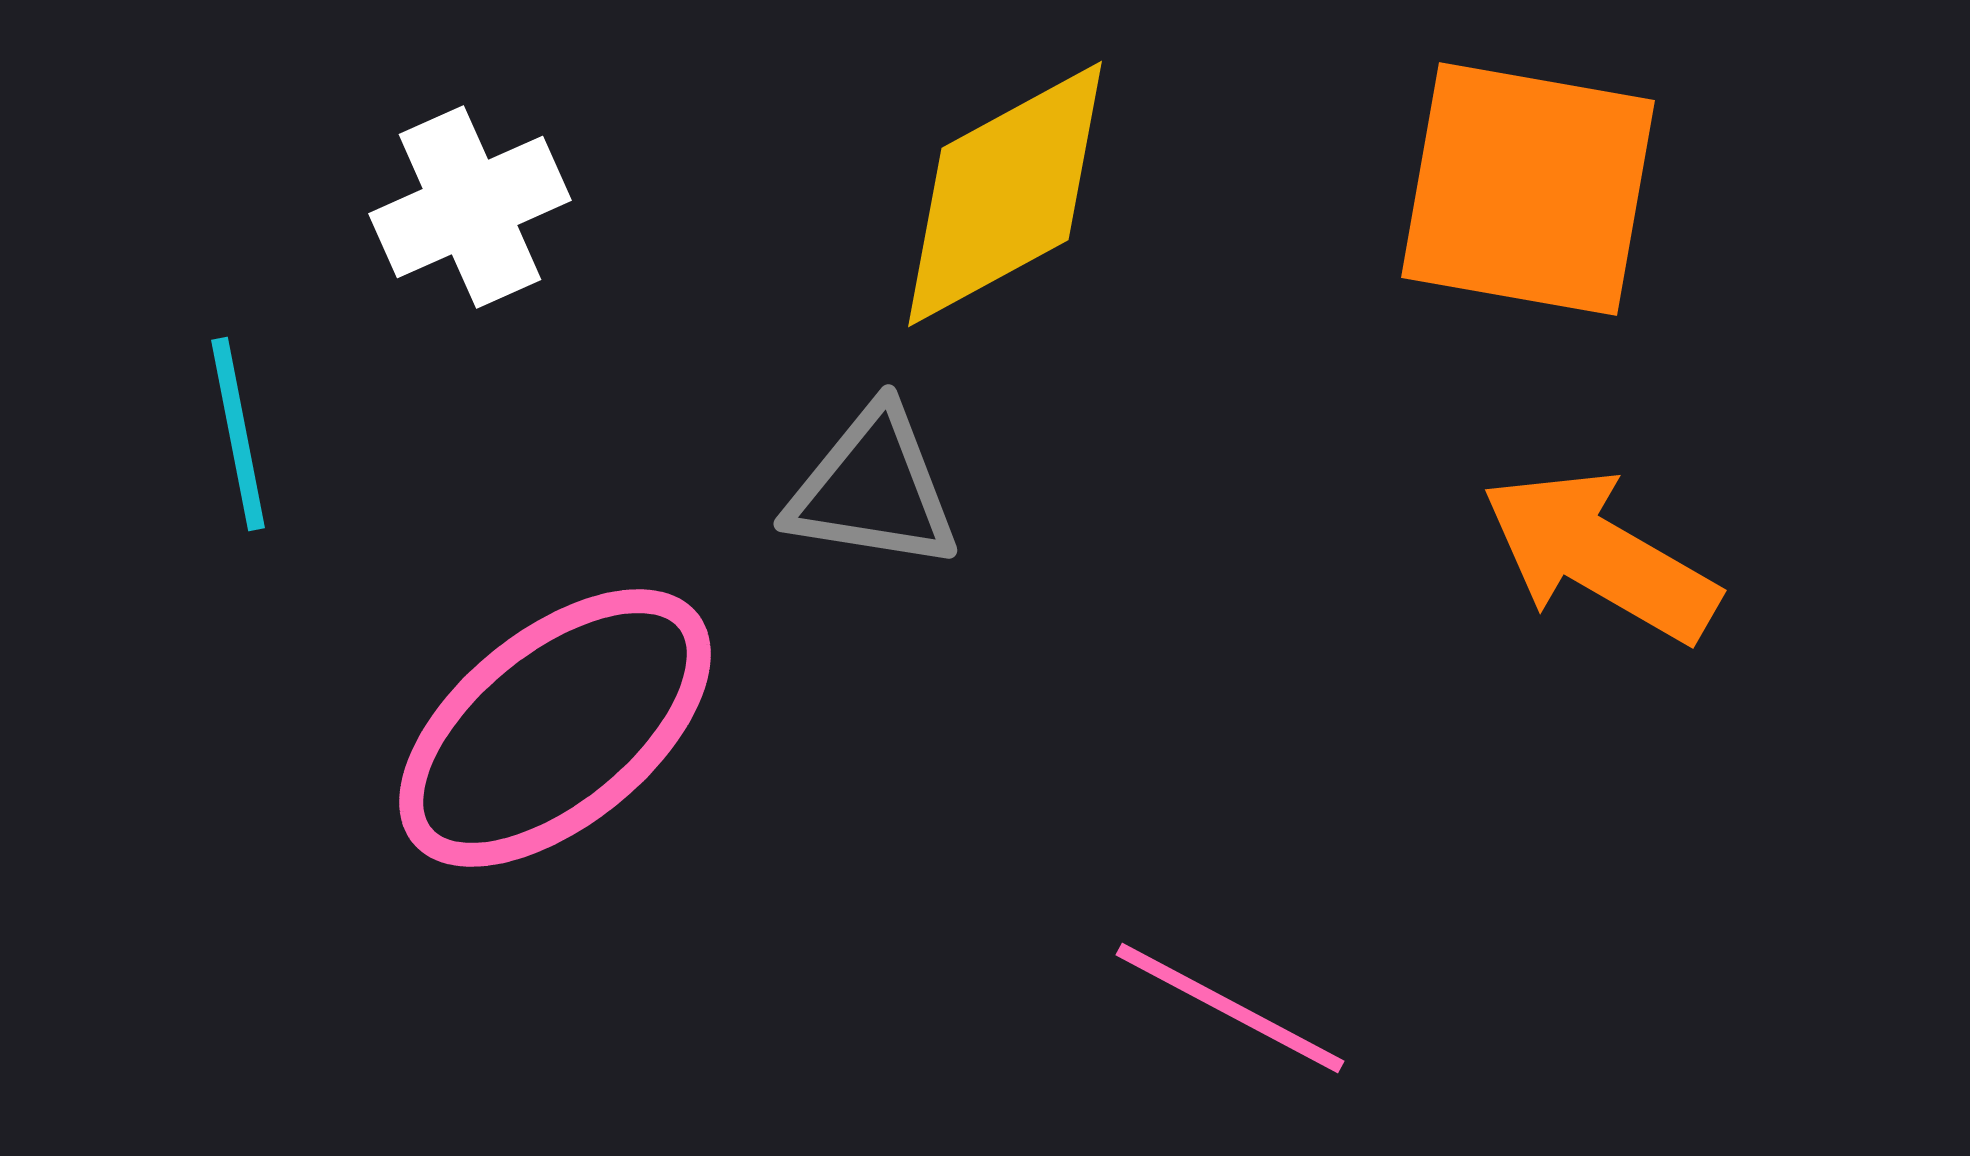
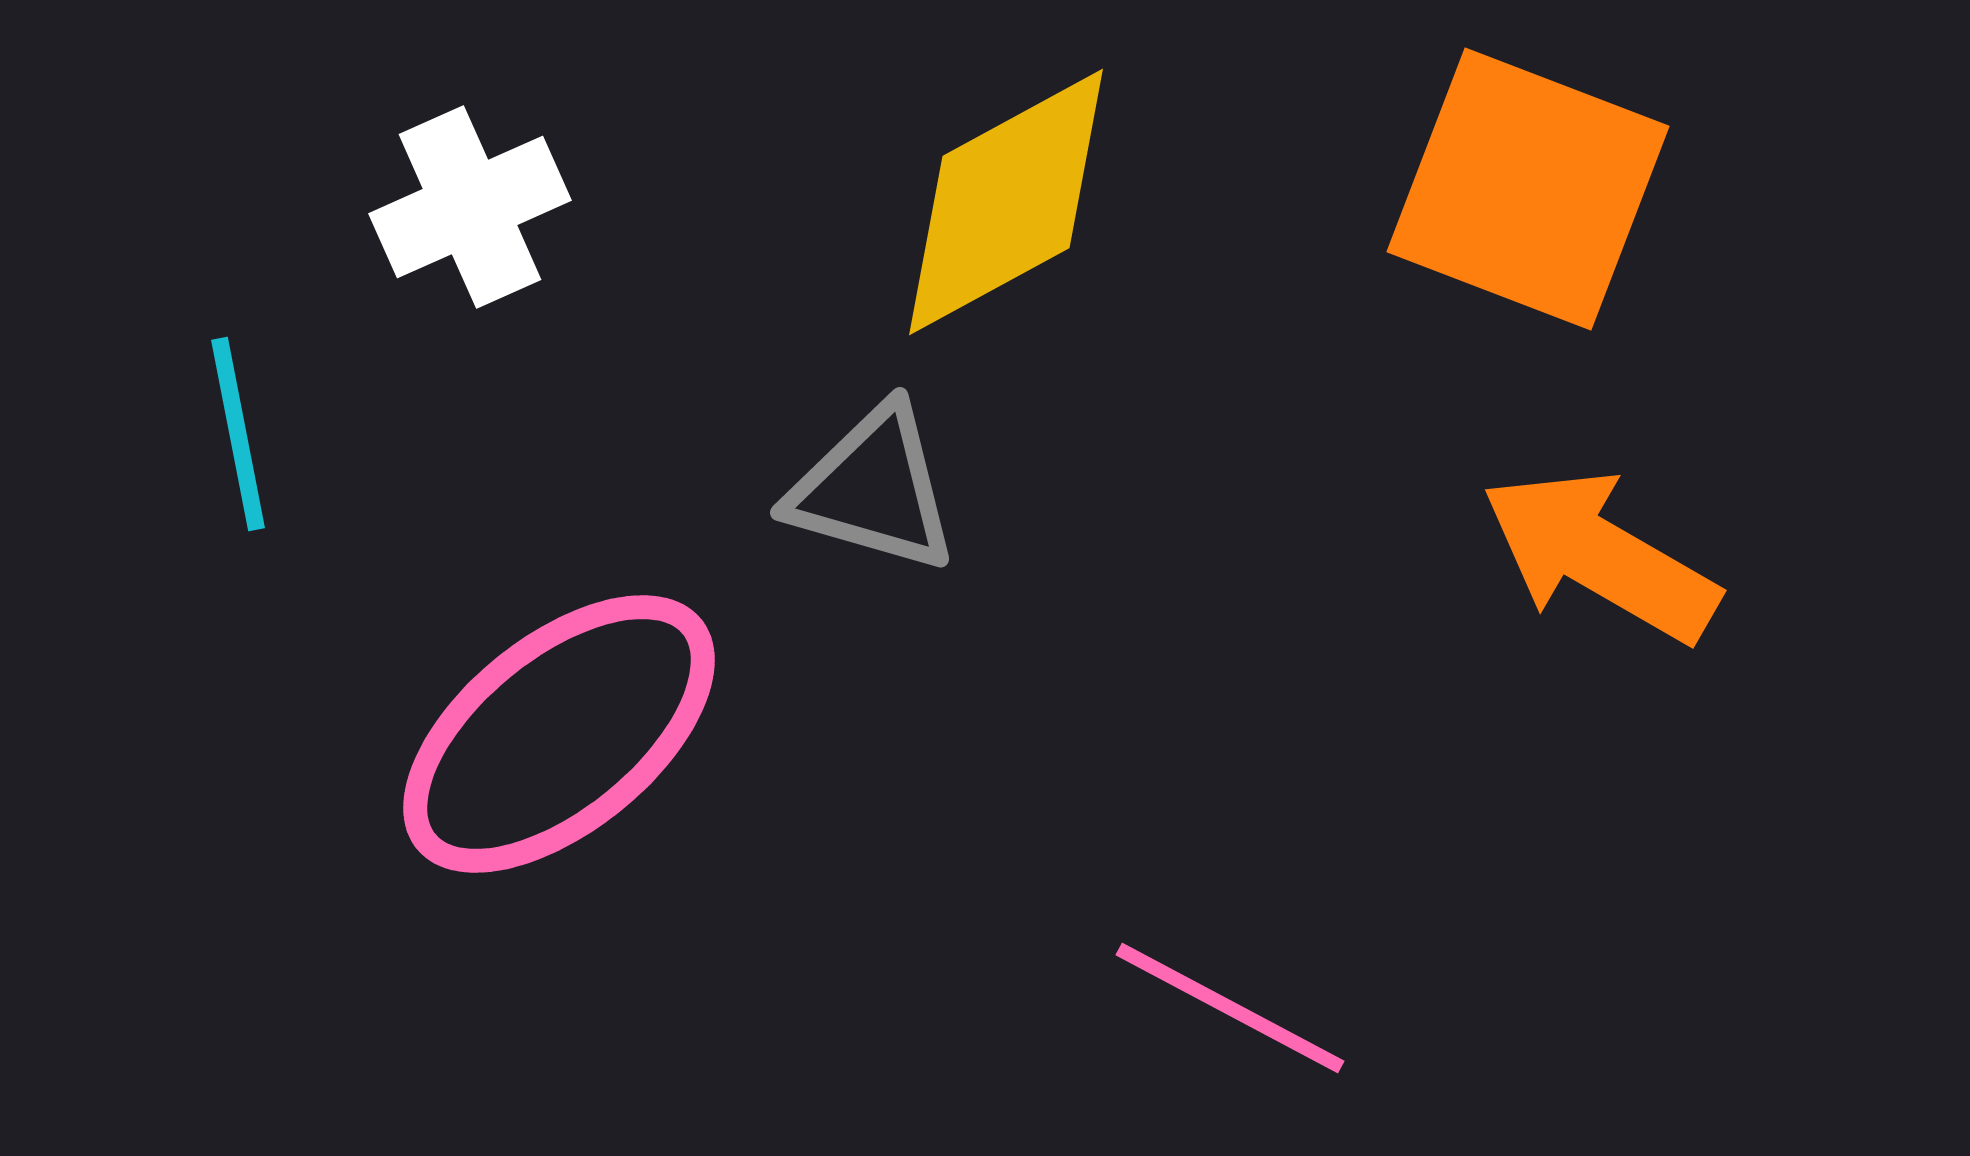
orange square: rotated 11 degrees clockwise
yellow diamond: moved 1 px right, 8 px down
gray triangle: rotated 7 degrees clockwise
pink ellipse: moved 4 px right, 6 px down
